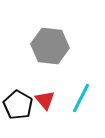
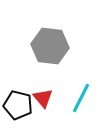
red triangle: moved 2 px left, 2 px up
black pentagon: rotated 16 degrees counterclockwise
